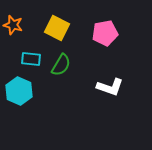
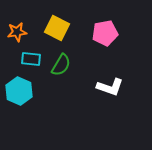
orange star: moved 4 px right, 7 px down; rotated 24 degrees counterclockwise
